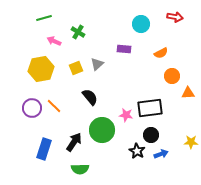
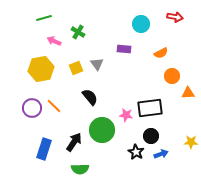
gray triangle: rotated 24 degrees counterclockwise
black circle: moved 1 px down
black star: moved 1 px left, 1 px down
